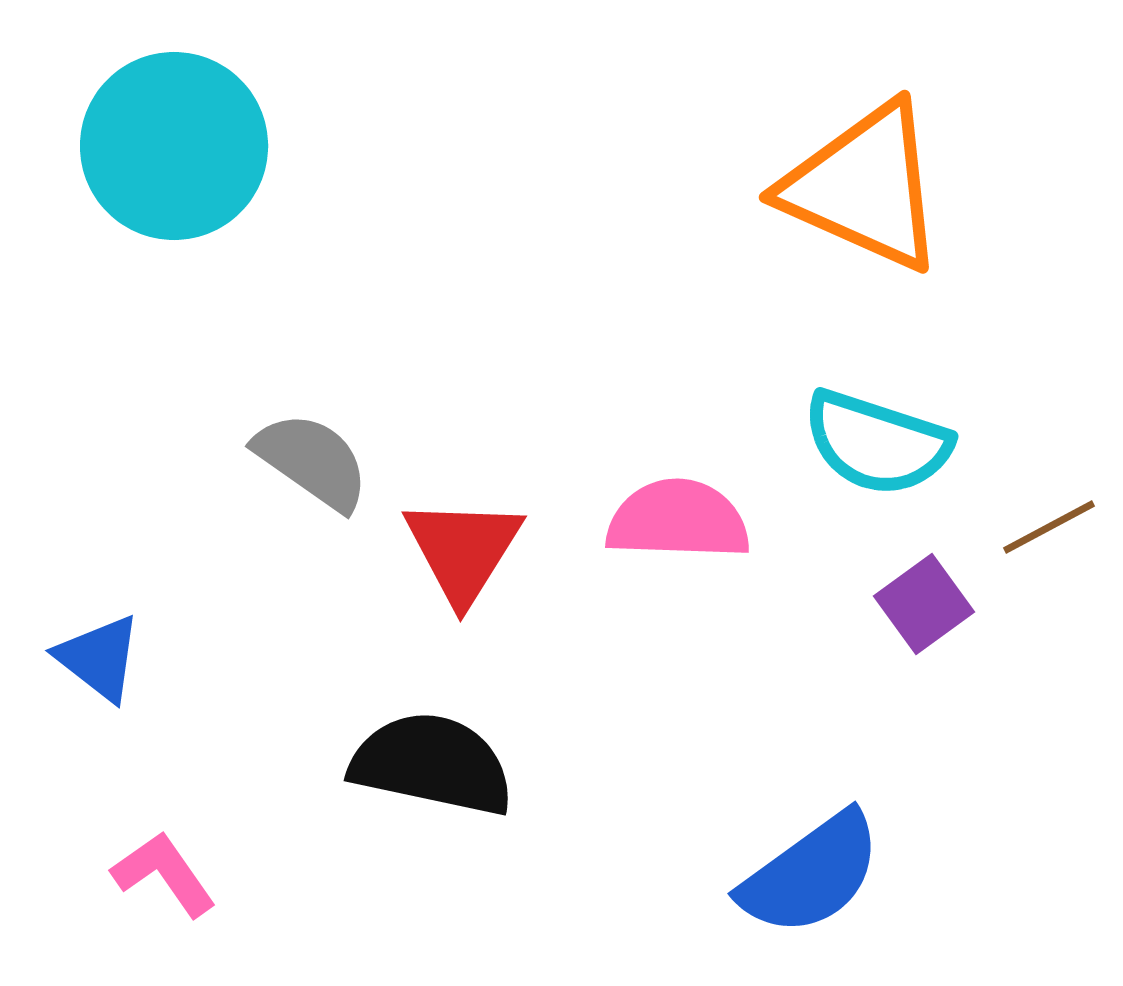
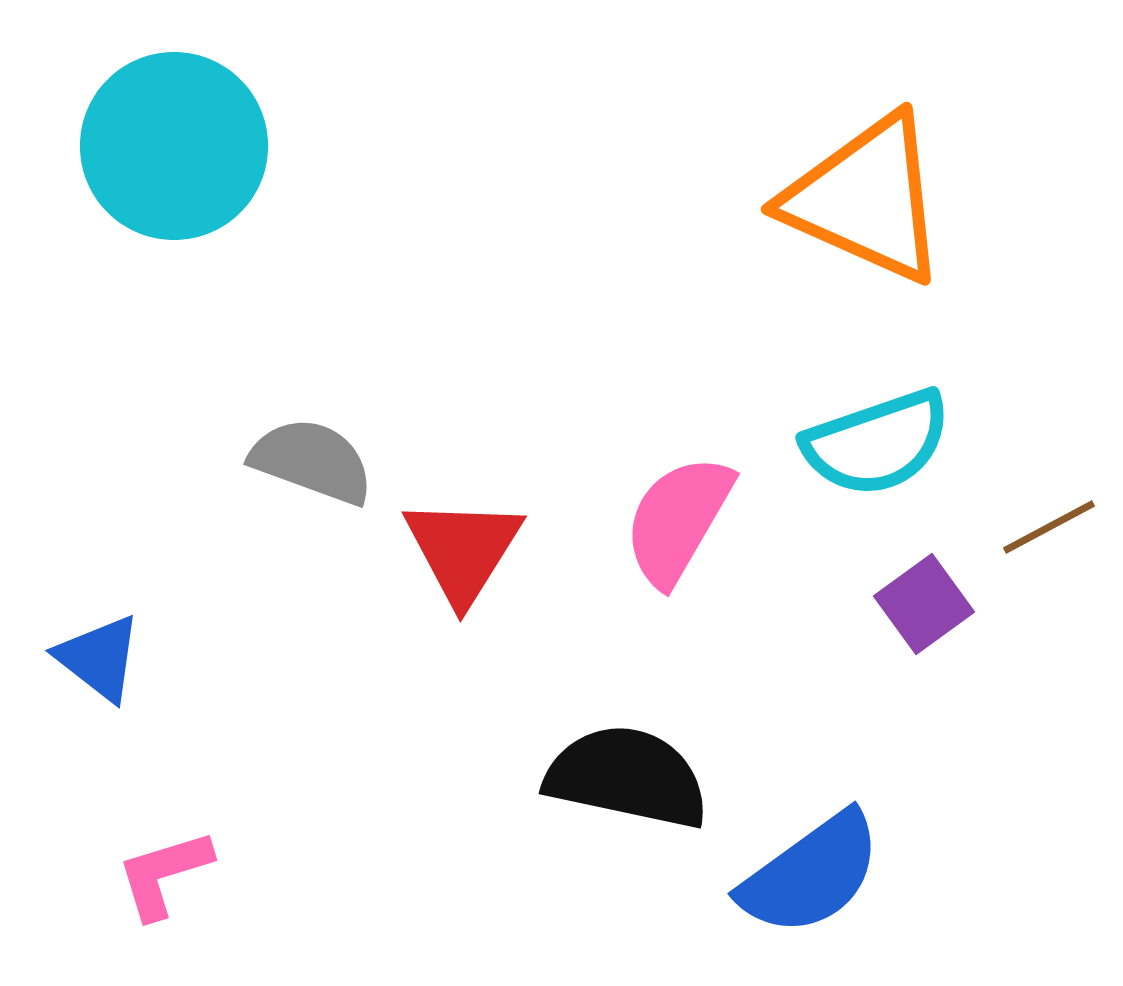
orange triangle: moved 2 px right, 12 px down
cyan semicircle: rotated 37 degrees counterclockwise
gray semicircle: rotated 15 degrees counterclockwise
pink semicircle: rotated 62 degrees counterclockwise
black semicircle: moved 195 px right, 13 px down
pink L-shape: rotated 72 degrees counterclockwise
